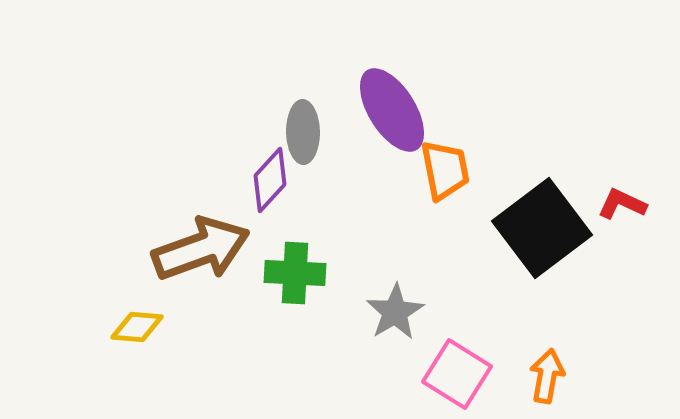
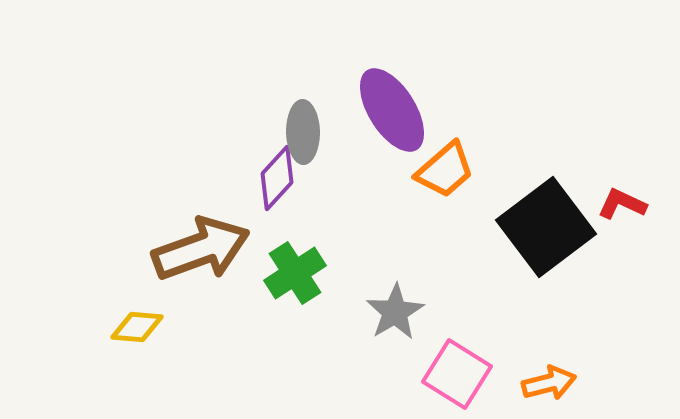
orange trapezoid: rotated 60 degrees clockwise
purple diamond: moved 7 px right, 2 px up
black square: moved 4 px right, 1 px up
green cross: rotated 36 degrees counterclockwise
orange arrow: moved 2 px right, 7 px down; rotated 66 degrees clockwise
